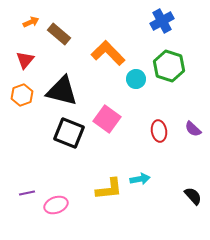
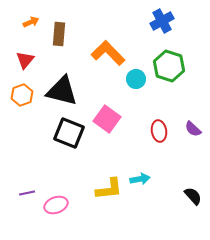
brown rectangle: rotated 55 degrees clockwise
